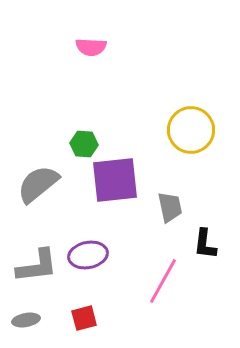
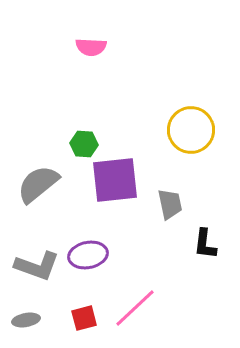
gray trapezoid: moved 3 px up
gray L-shape: rotated 27 degrees clockwise
pink line: moved 28 px left, 27 px down; rotated 18 degrees clockwise
